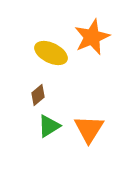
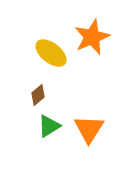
yellow ellipse: rotated 12 degrees clockwise
